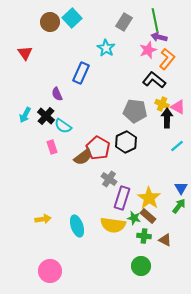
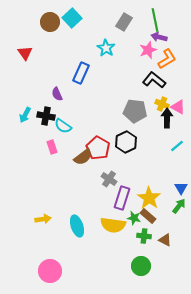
orange L-shape: rotated 20 degrees clockwise
black cross: rotated 30 degrees counterclockwise
